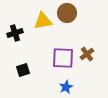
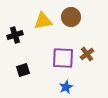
brown circle: moved 4 px right, 4 px down
black cross: moved 2 px down
